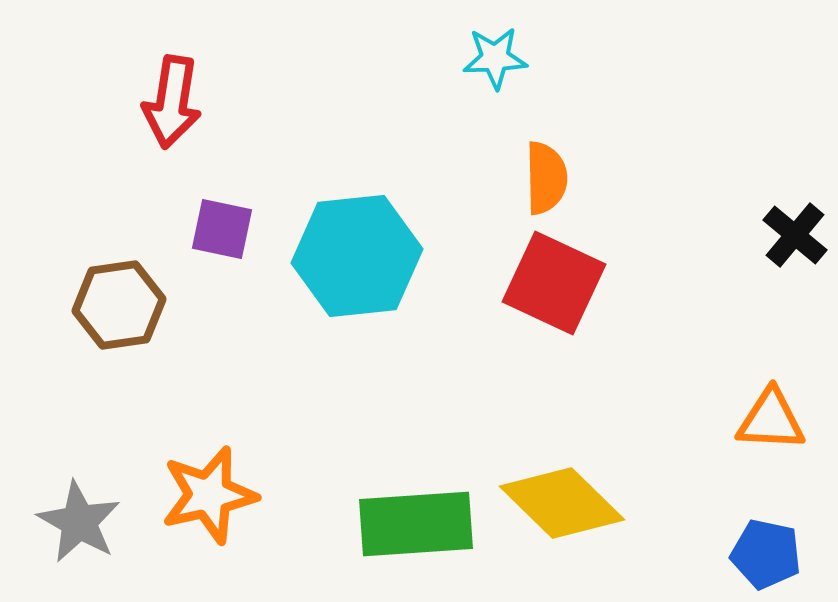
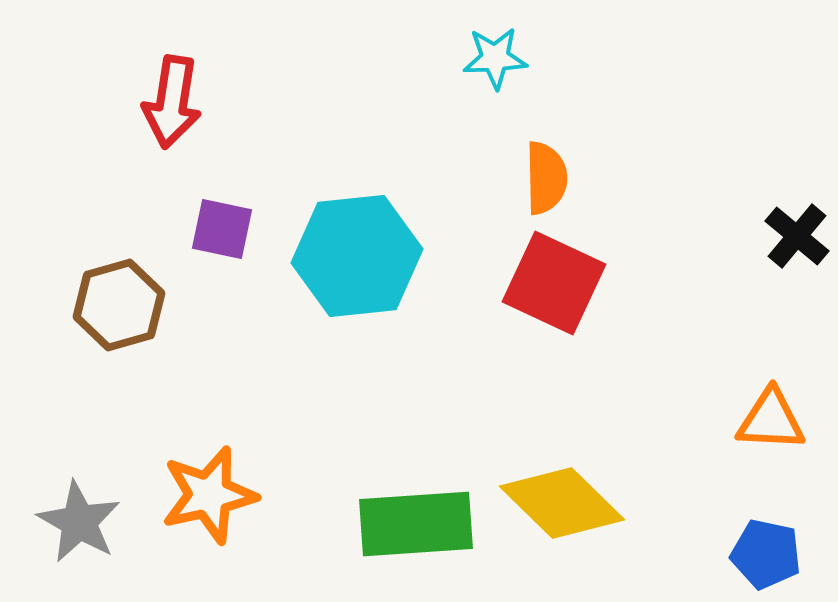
black cross: moved 2 px right, 1 px down
brown hexagon: rotated 8 degrees counterclockwise
